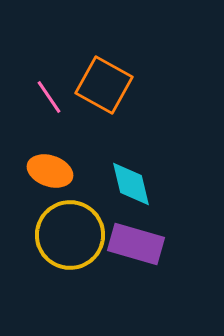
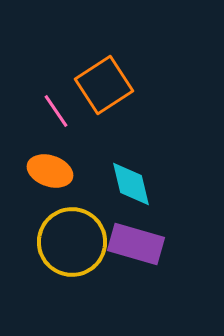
orange square: rotated 28 degrees clockwise
pink line: moved 7 px right, 14 px down
yellow circle: moved 2 px right, 7 px down
